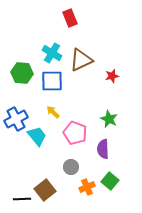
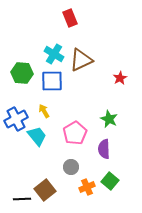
cyan cross: moved 2 px right, 1 px down
red star: moved 8 px right, 2 px down; rotated 16 degrees counterclockwise
yellow arrow: moved 9 px left, 1 px up; rotated 16 degrees clockwise
pink pentagon: rotated 20 degrees clockwise
purple semicircle: moved 1 px right
